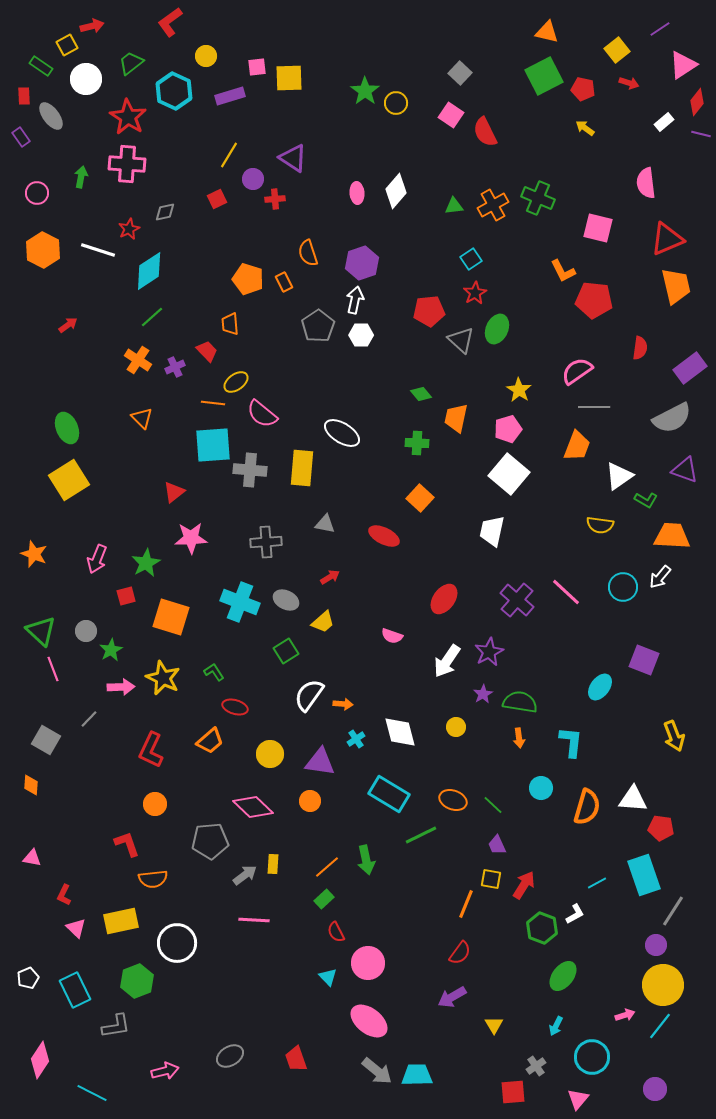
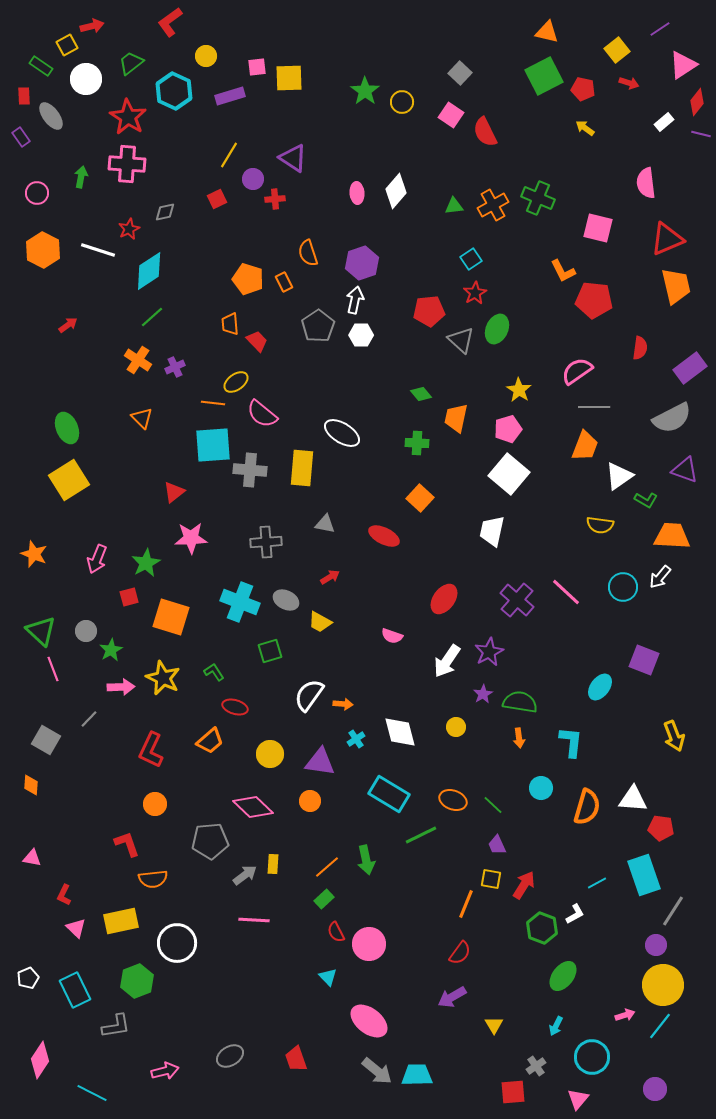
yellow circle at (396, 103): moved 6 px right, 1 px up
red trapezoid at (207, 351): moved 50 px right, 10 px up
orange trapezoid at (577, 446): moved 8 px right
red square at (126, 596): moved 3 px right, 1 px down
yellow trapezoid at (323, 622): moved 3 px left; rotated 70 degrees clockwise
green square at (286, 651): moved 16 px left; rotated 15 degrees clockwise
pink circle at (368, 963): moved 1 px right, 19 px up
